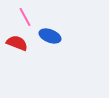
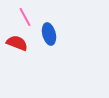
blue ellipse: moved 1 px left, 2 px up; rotated 55 degrees clockwise
